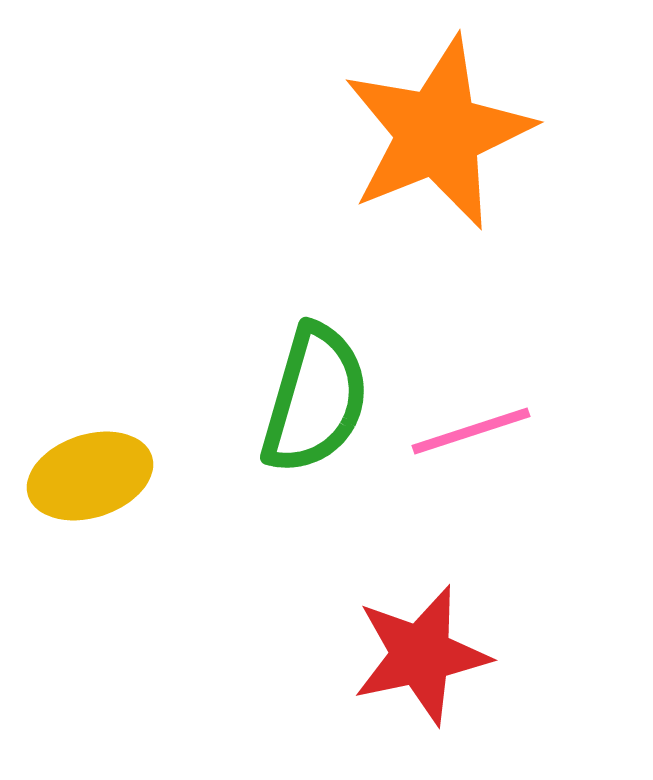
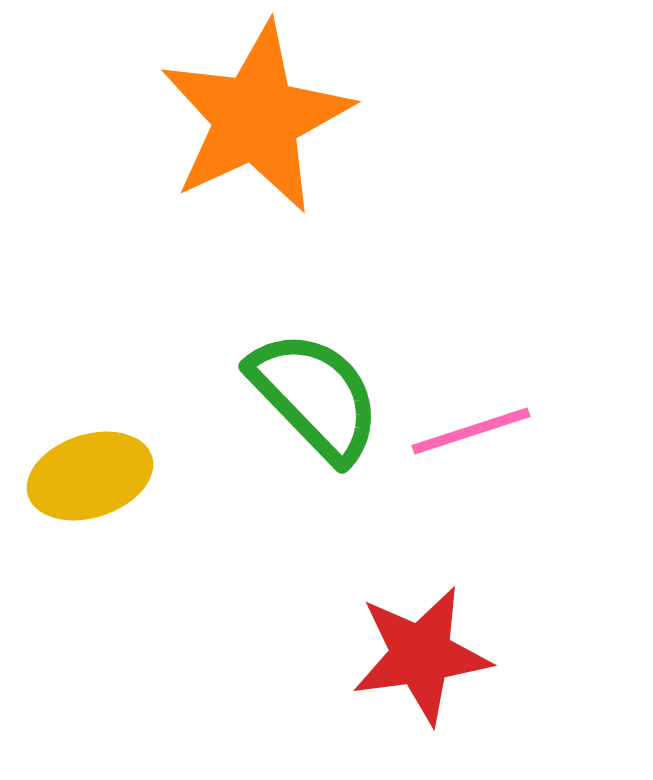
orange star: moved 182 px left, 15 px up; rotated 3 degrees counterclockwise
green semicircle: moved 3 px up; rotated 60 degrees counterclockwise
red star: rotated 4 degrees clockwise
